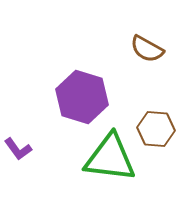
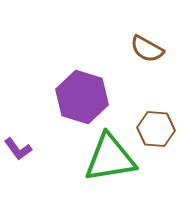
green triangle: rotated 16 degrees counterclockwise
